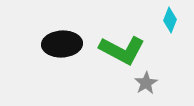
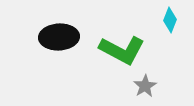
black ellipse: moved 3 px left, 7 px up
gray star: moved 1 px left, 3 px down
